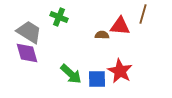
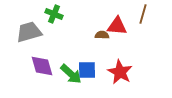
green cross: moved 5 px left, 3 px up
red triangle: moved 3 px left
gray trapezoid: rotated 48 degrees counterclockwise
purple diamond: moved 15 px right, 13 px down
red star: moved 1 px down
blue square: moved 10 px left, 9 px up
